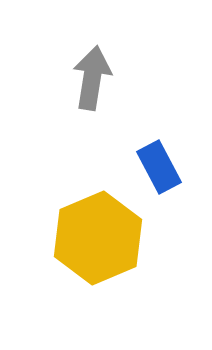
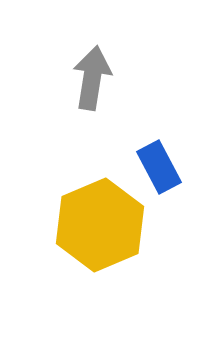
yellow hexagon: moved 2 px right, 13 px up
